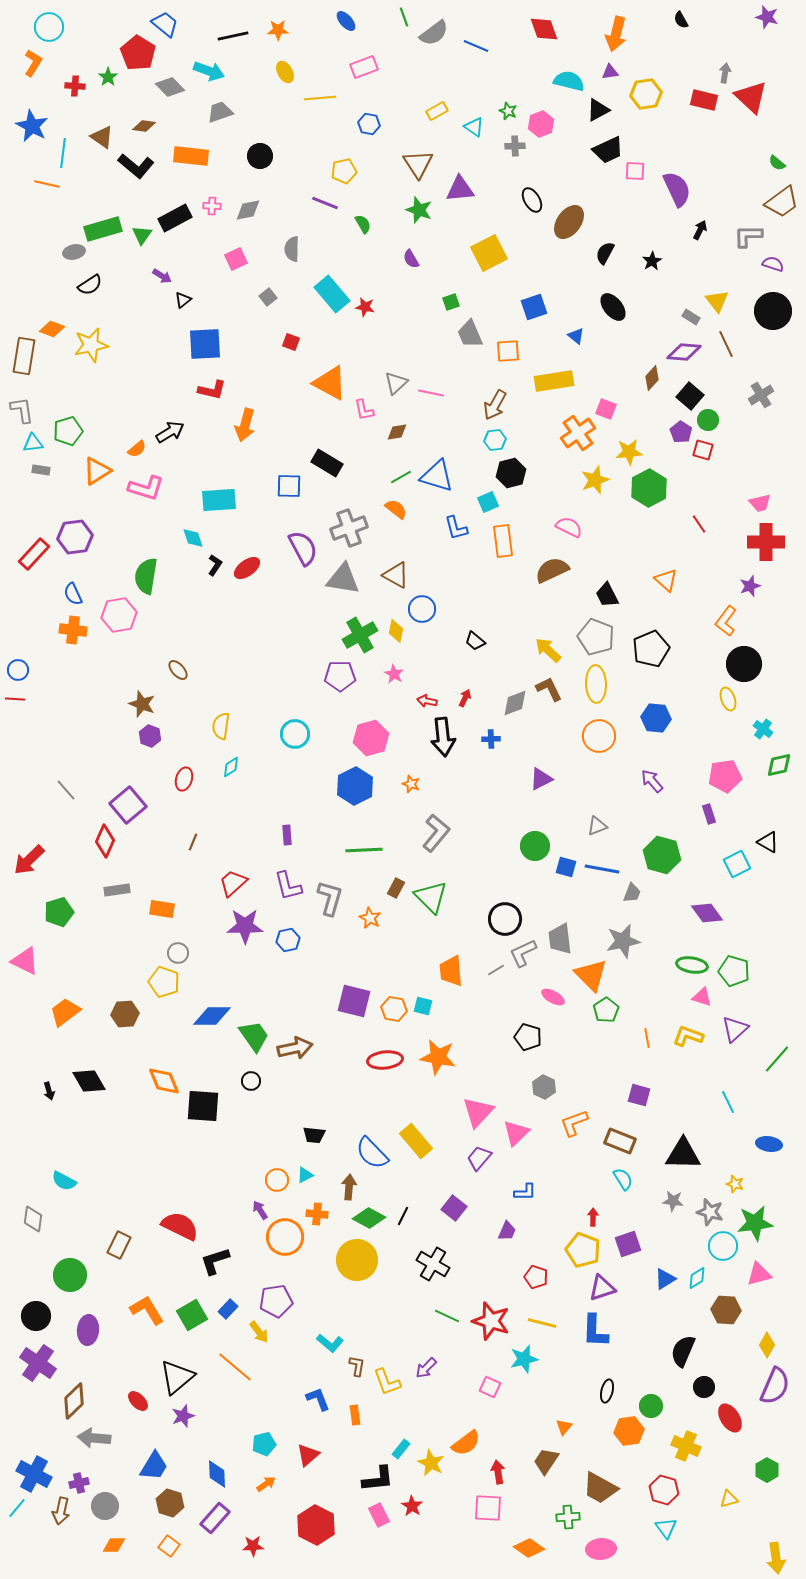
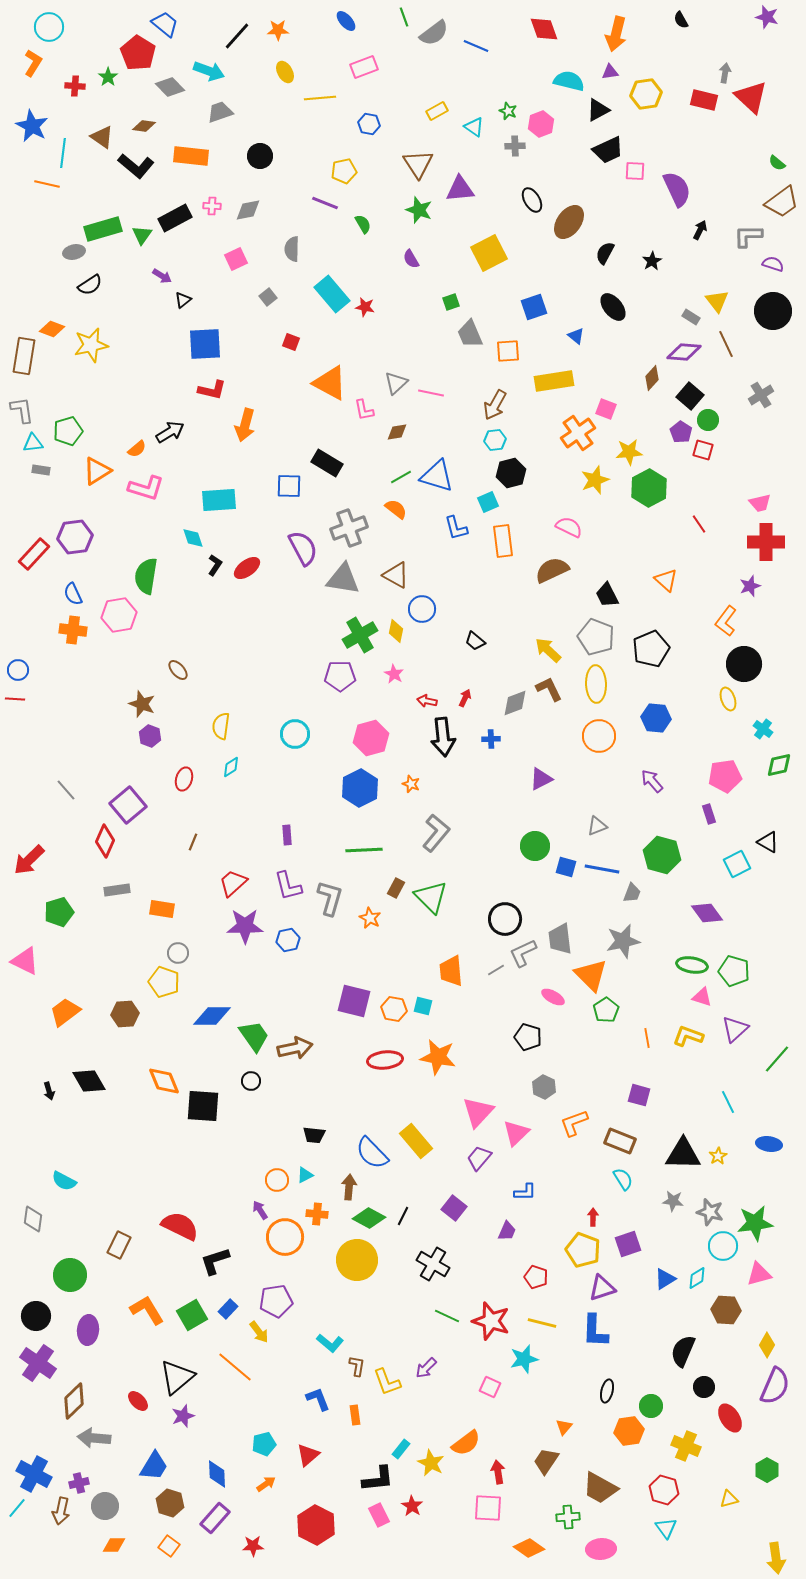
black line at (233, 36): moved 4 px right; rotated 36 degrees counterclockwise
blue hexagon at (355, 786): moved 5 px right, 2 px down
yellow star at (735, 1184): moved 17 px left, 28 px up; rotated 24 degrees clockwise
